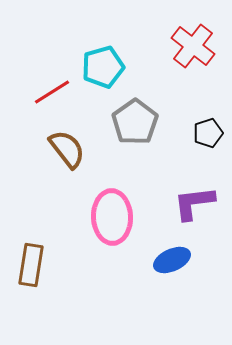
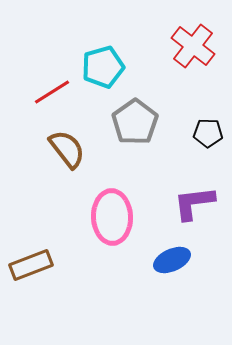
black pentagon: rotated 20 degrees clockwise
brown rectangle: rotated 60 degrees clockwise
